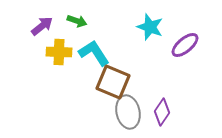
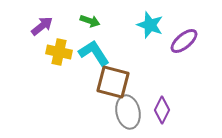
green arrow: moved 13 px right
cyan star: moved 2 px up
purple ellipse: moved 1 px left, 4 px up
yellow cross: rotated 10 degrees clockwise
brown square: rotated 8 degrees counterclockwise
purple diamond: moved 2 px up; rotated 8 degrees counterclockwise
